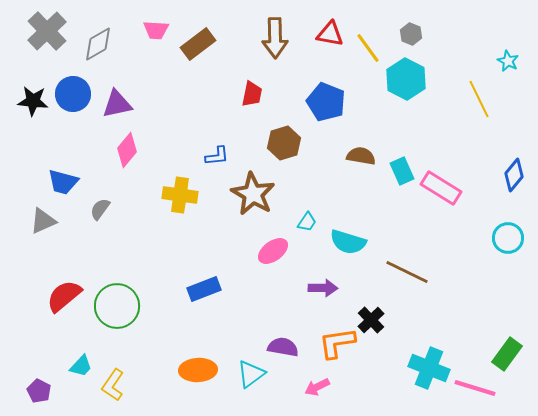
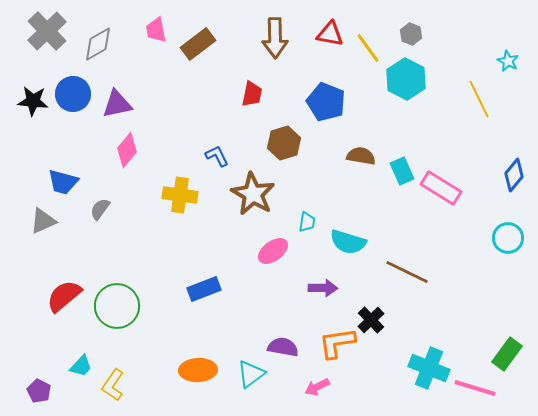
pink trapezoid at (156, 30): rotated 76 degrees clockwise
blue L-shape at (217, 156): rotated 110 degrees counterclockwise
cyan trapezoid at (307, 222): rotated 25 degrees counterclockwise
